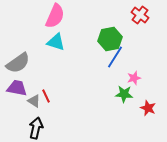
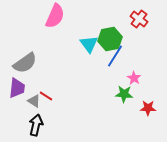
red cross: moved 1 px left, 4 px down
cyan triangle: moved 33 px right, 2 px down; rotated 36 degrees clockwise
blue line: moved 1 px up
gray semicircle: moved 7 px right
pink star: rotated 24 degrees counterclockwise
purple trapezoid: rotated 85 degrees clockwise
red line: rotated 32 degrees counterclockwise
red star: rotated 21 degrees counterclockwise
black arrow: moved 3 px up
